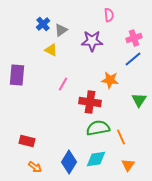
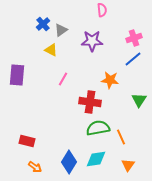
pink semicircle: moved 7 px left, 5 px up
pink line: moved 5 px up
